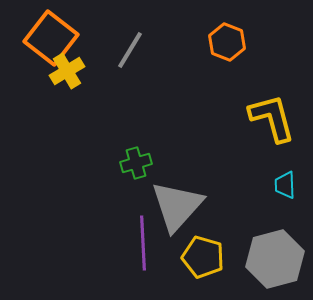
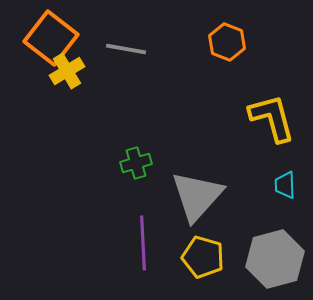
gray line: moved 4 px left, 1 px up; rotated 69 degrees clockwise
gray triangle: moved 20 px right, 10 px up
